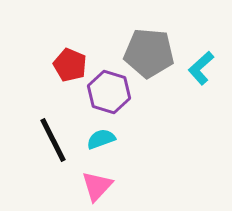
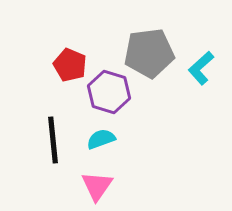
gray pentagon: rotated 12 degrees counterclockwise
black line: rotated 21 degrees clockwise
pink triangle: rotated 8 degrees counterclockwise
